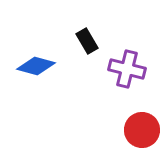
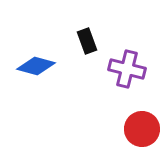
black rectangle: rotated 10 degrees clockwise
red circle: moved 1 px up
